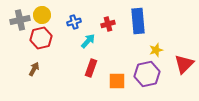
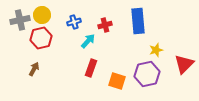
red cross: moved 3 px left, 1 px down
orange square: rotated 18 degrees clockwise
